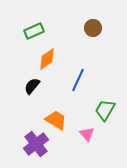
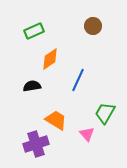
brown circle: moved 2 px up
orange diamond: moved 3 px right
black semicircle: rotated 42 degrees clockwise
green trapezoid: moved 3 px down
purple cross: rotated 20 degrees clockwise
